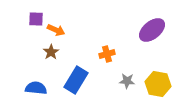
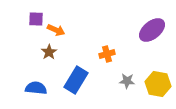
brown star: moved 2 px left
